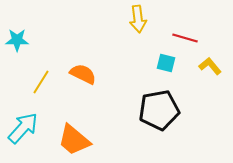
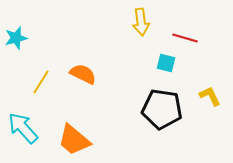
yellow arrow: moved 3 px right, 3 px down
cyan star: moved 1 px left, 2 px up; rotated 15 degrees counterclockwise
yellow L-shape: moved 30 px down; rotated 15 degrees clockwise
black pentagon: moved 3 px right, 1 px up; rotated 18 degrees clockwise
cyan arrow: rotated 84 degrees counterclockwise
